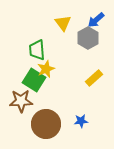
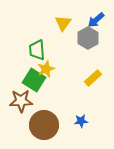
yellow triangle: rotated 12 degrees clockwise
yellow rectangle: moved 1 px left
brown circle: moved 2 px left, 1 px down
